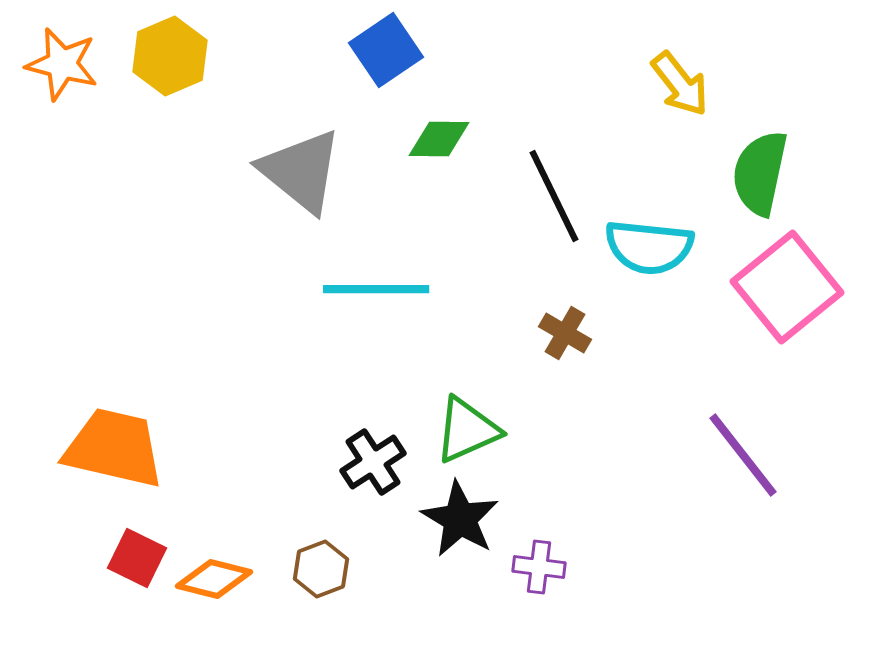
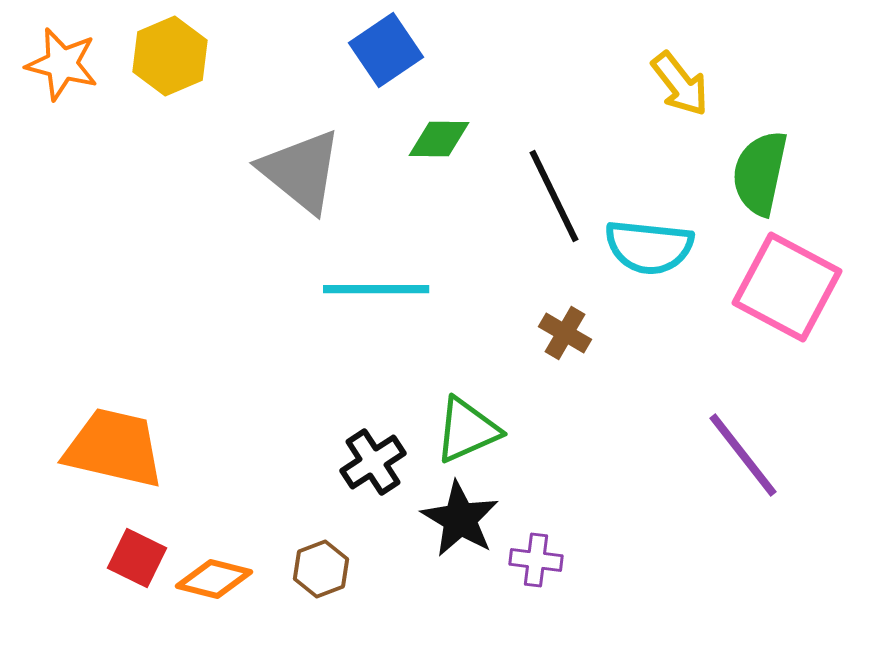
pink square: rotated 23 degrees counterclockwise
purple cross: moved 3 px left, 7 px up
